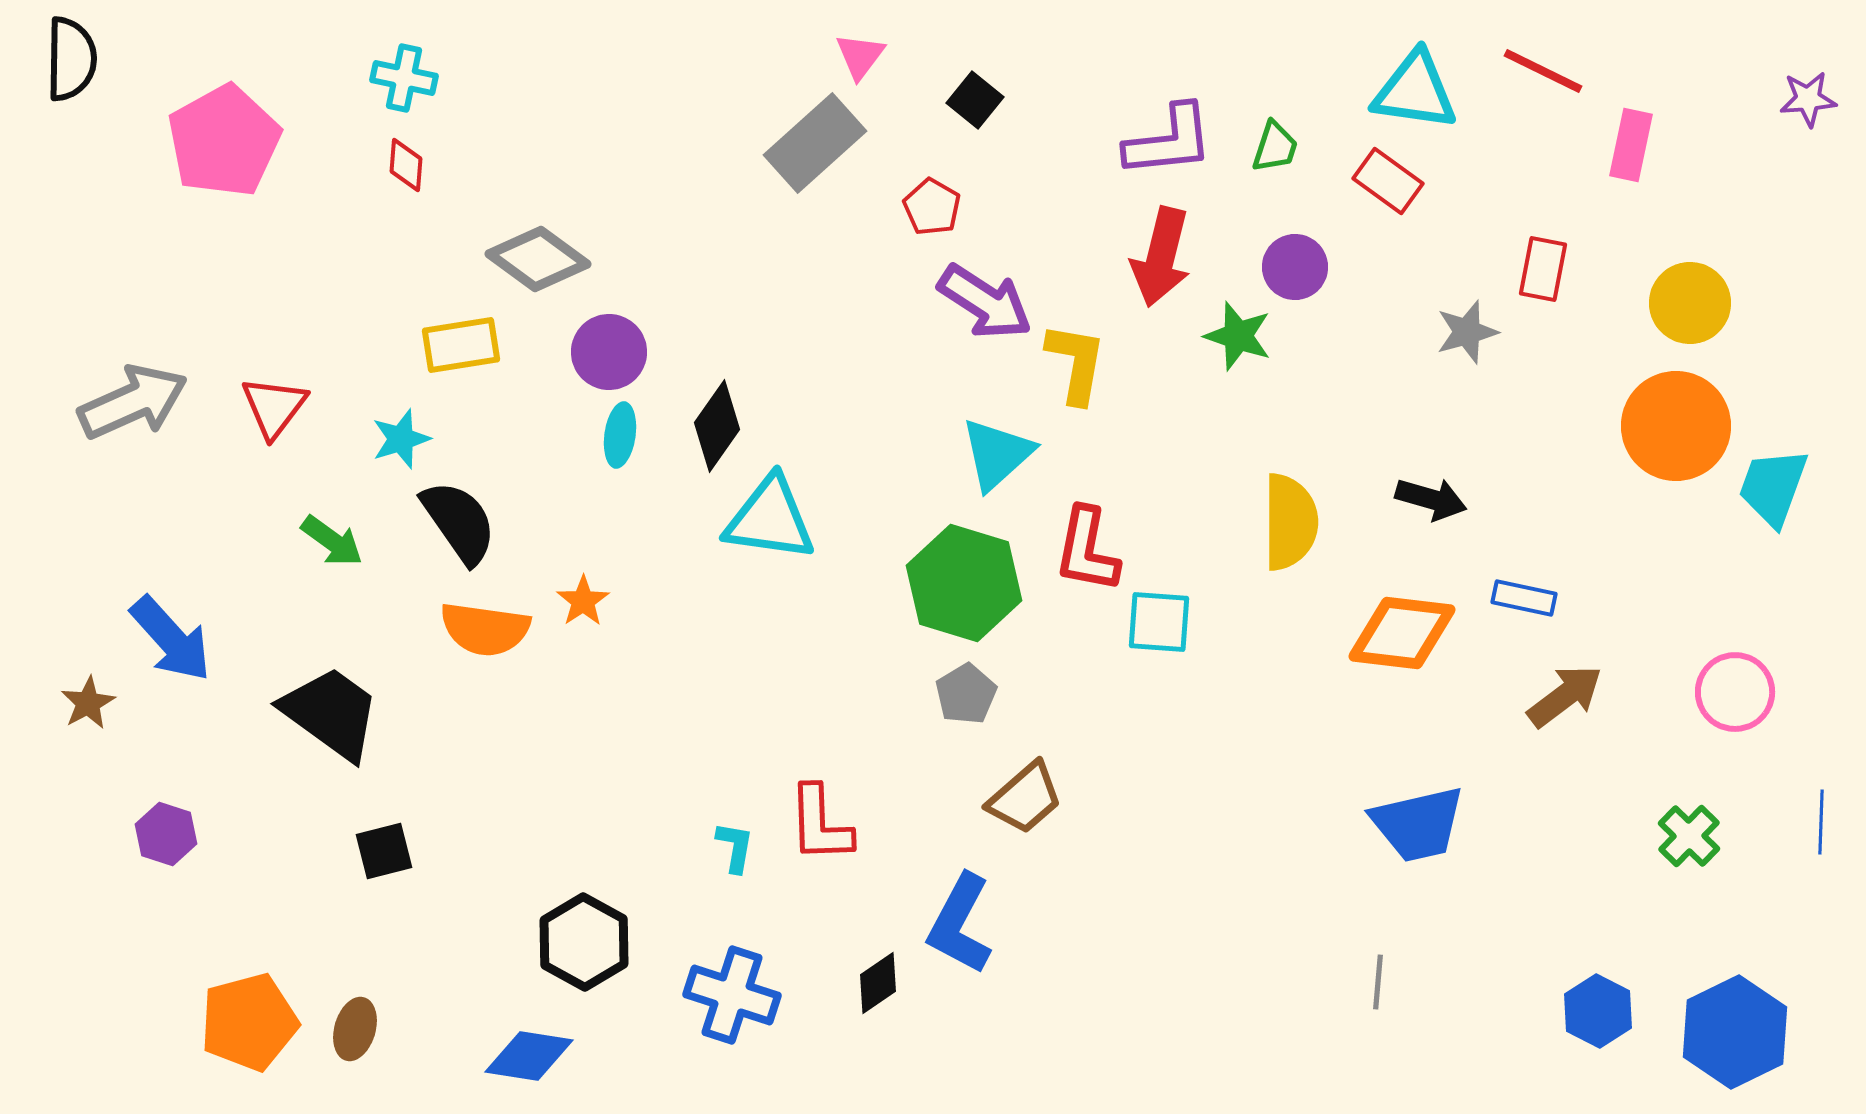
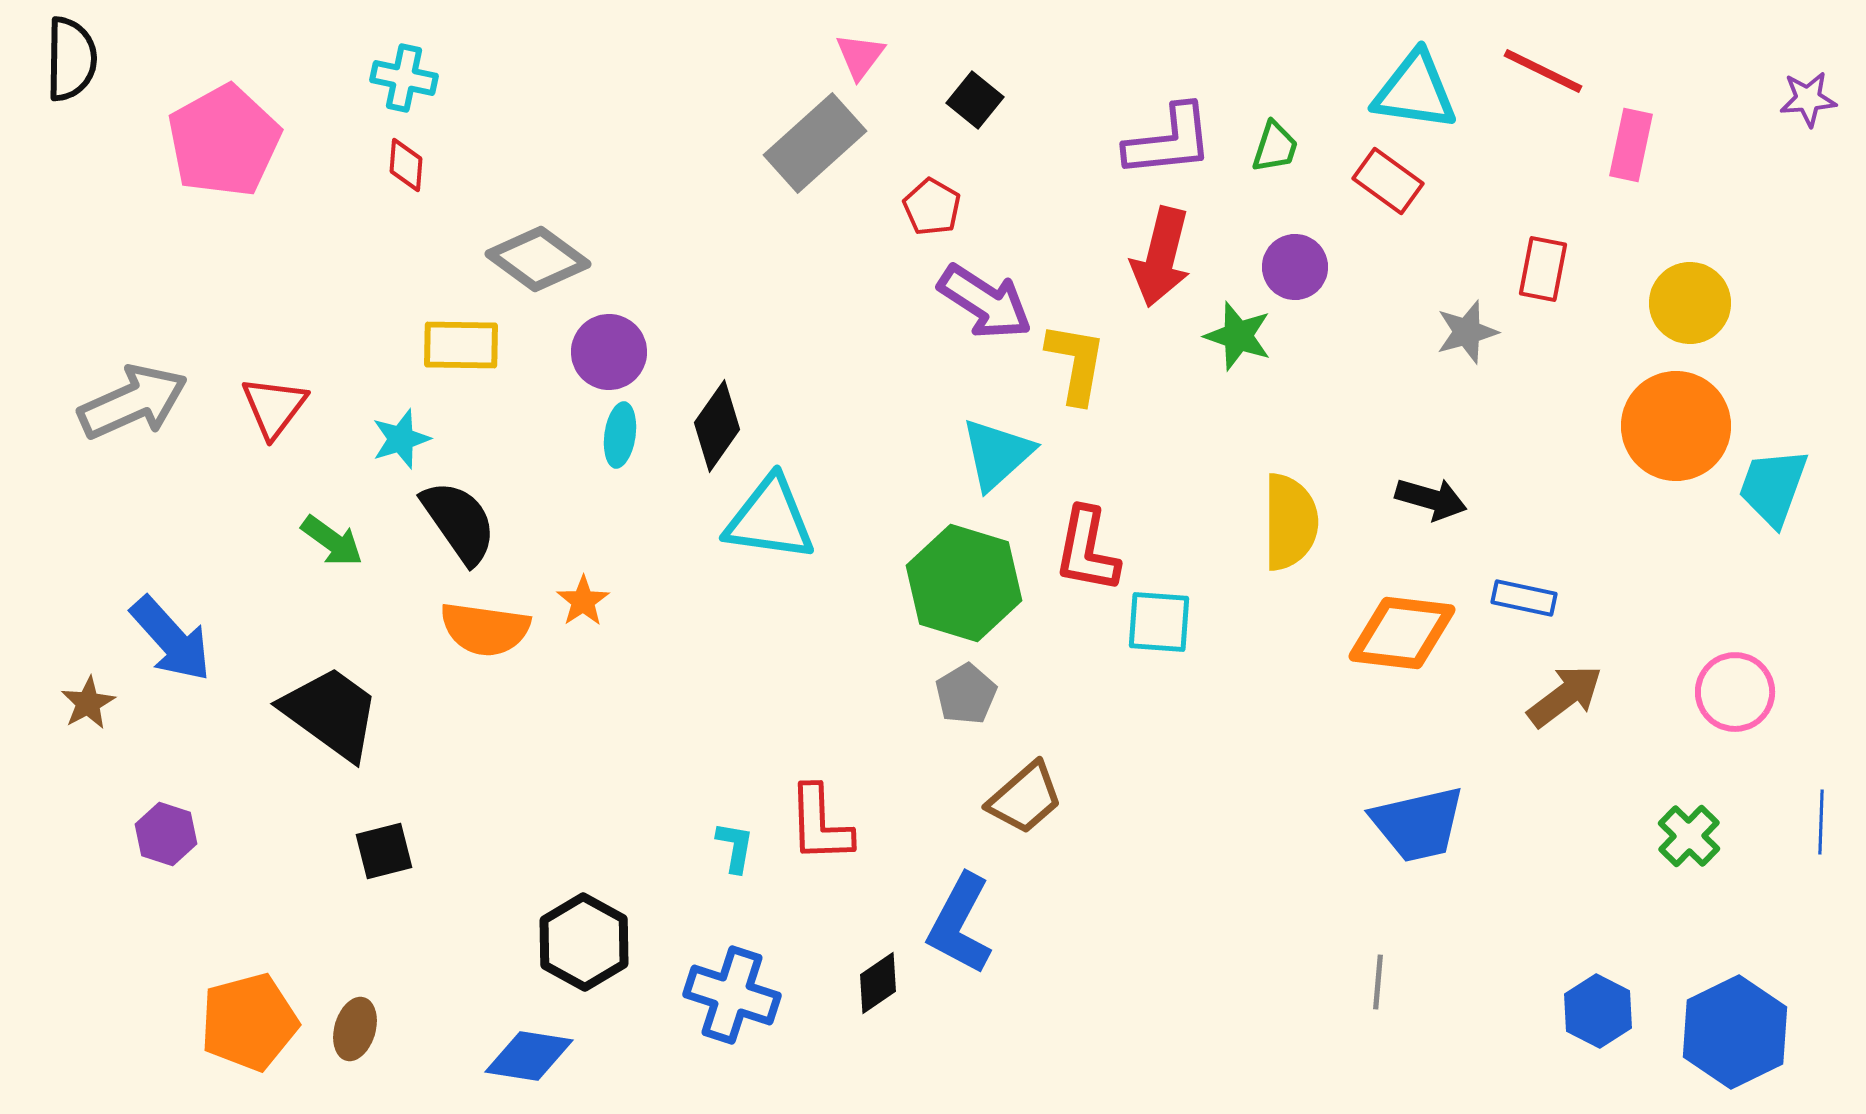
yellow rectangle at (461, 345): rotated 10 degrees clockwise
